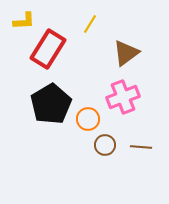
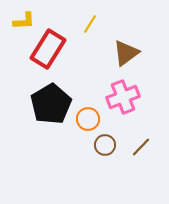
brown line: rotated 50 degrees counterclockwise
